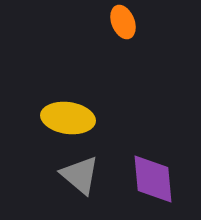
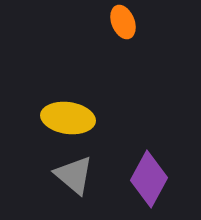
gray triangle: moved 6 px left
purple diamond: moved 4 px left; rotated 34 degrees clockwise
